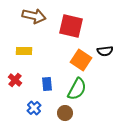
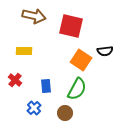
blue rectangle: moved 1 px left, 2 px down
